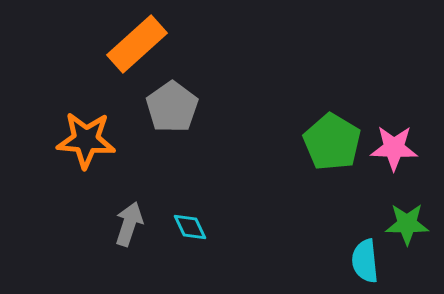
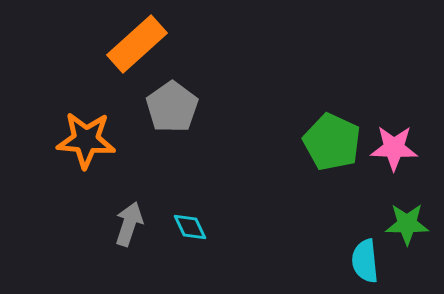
green pentagon: rotated 6 degrees counterclockwise
